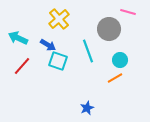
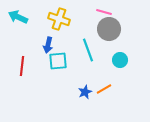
pink line: moved 24 px left
yellow cross: rotated 30 degrees counterclockwise
cyan arrow: moved 21 px up
blue arrow: rotated 70 degrees clockwise
cyan line: moved 1 px up
cyan square: rotated 24 degrees counterclockwise
red line: rotated 36 degrees counterclockwise
orange line: moved 11 px left, 11 px down
blue star: moved 2 px left, 16 px up
